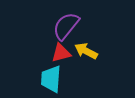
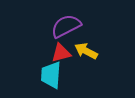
purple semicircle: rotated 24 degrees clockwise
cyan trapezoid: moved 4 px up
